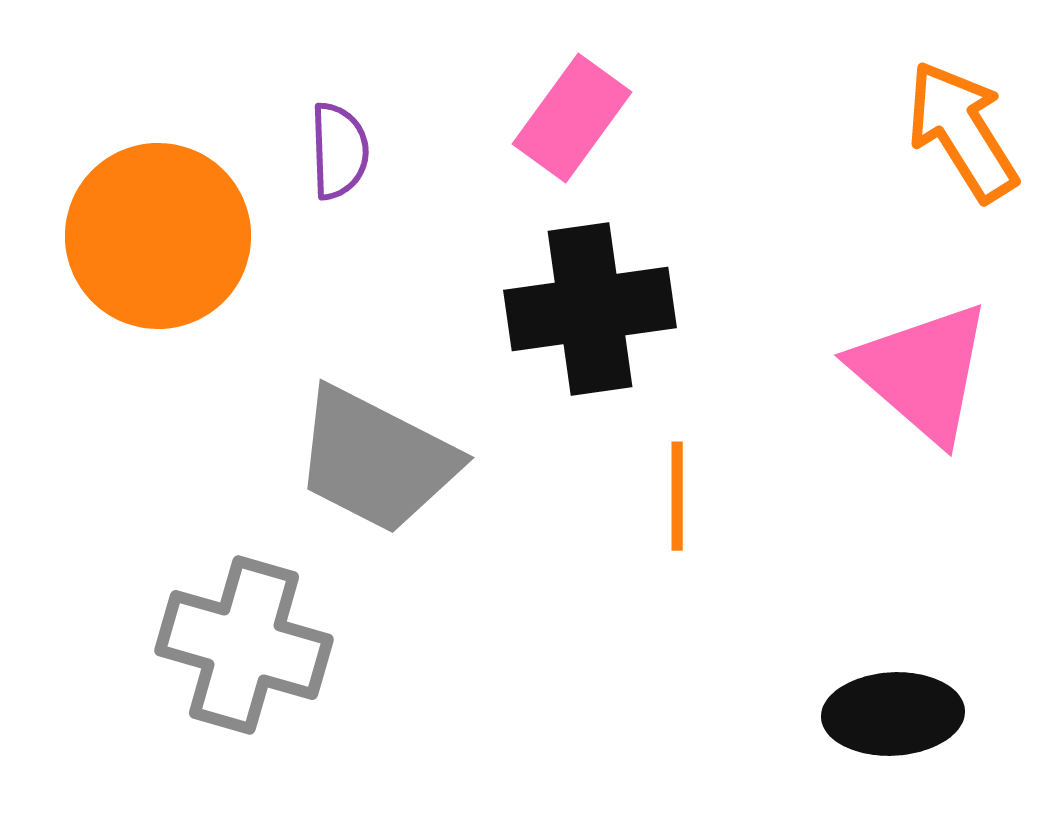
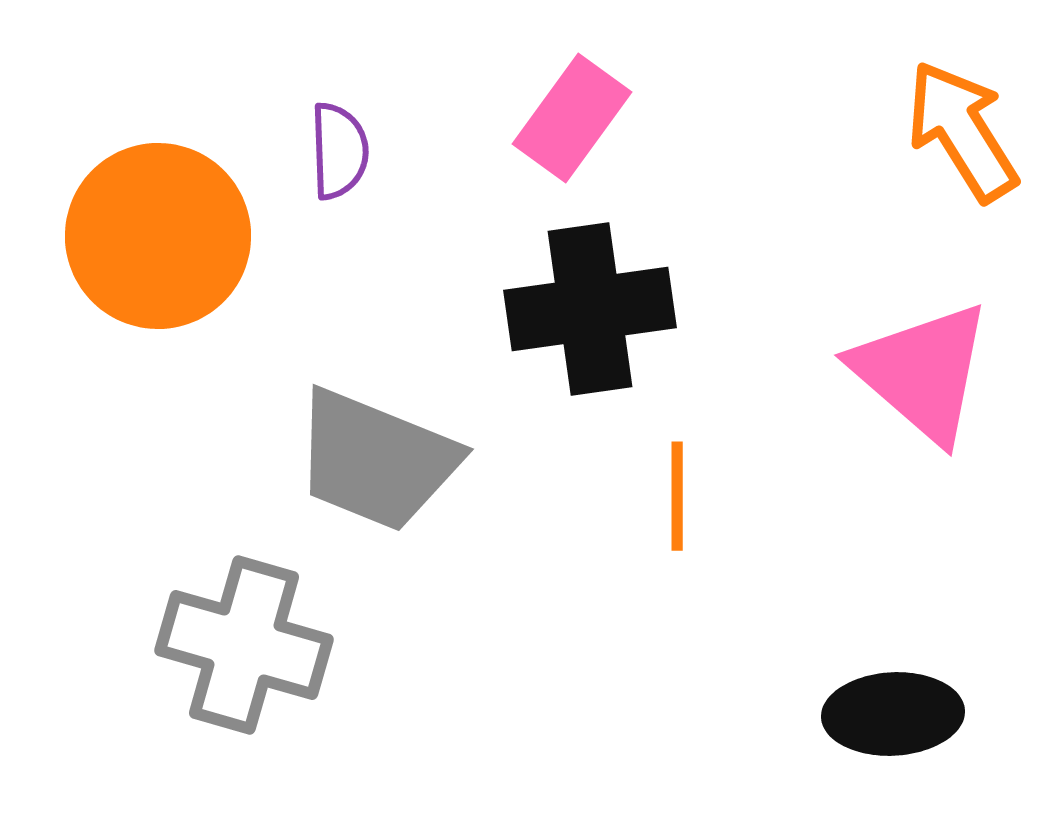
gray trapezoid: rotated 5 degrees counterclockwise
